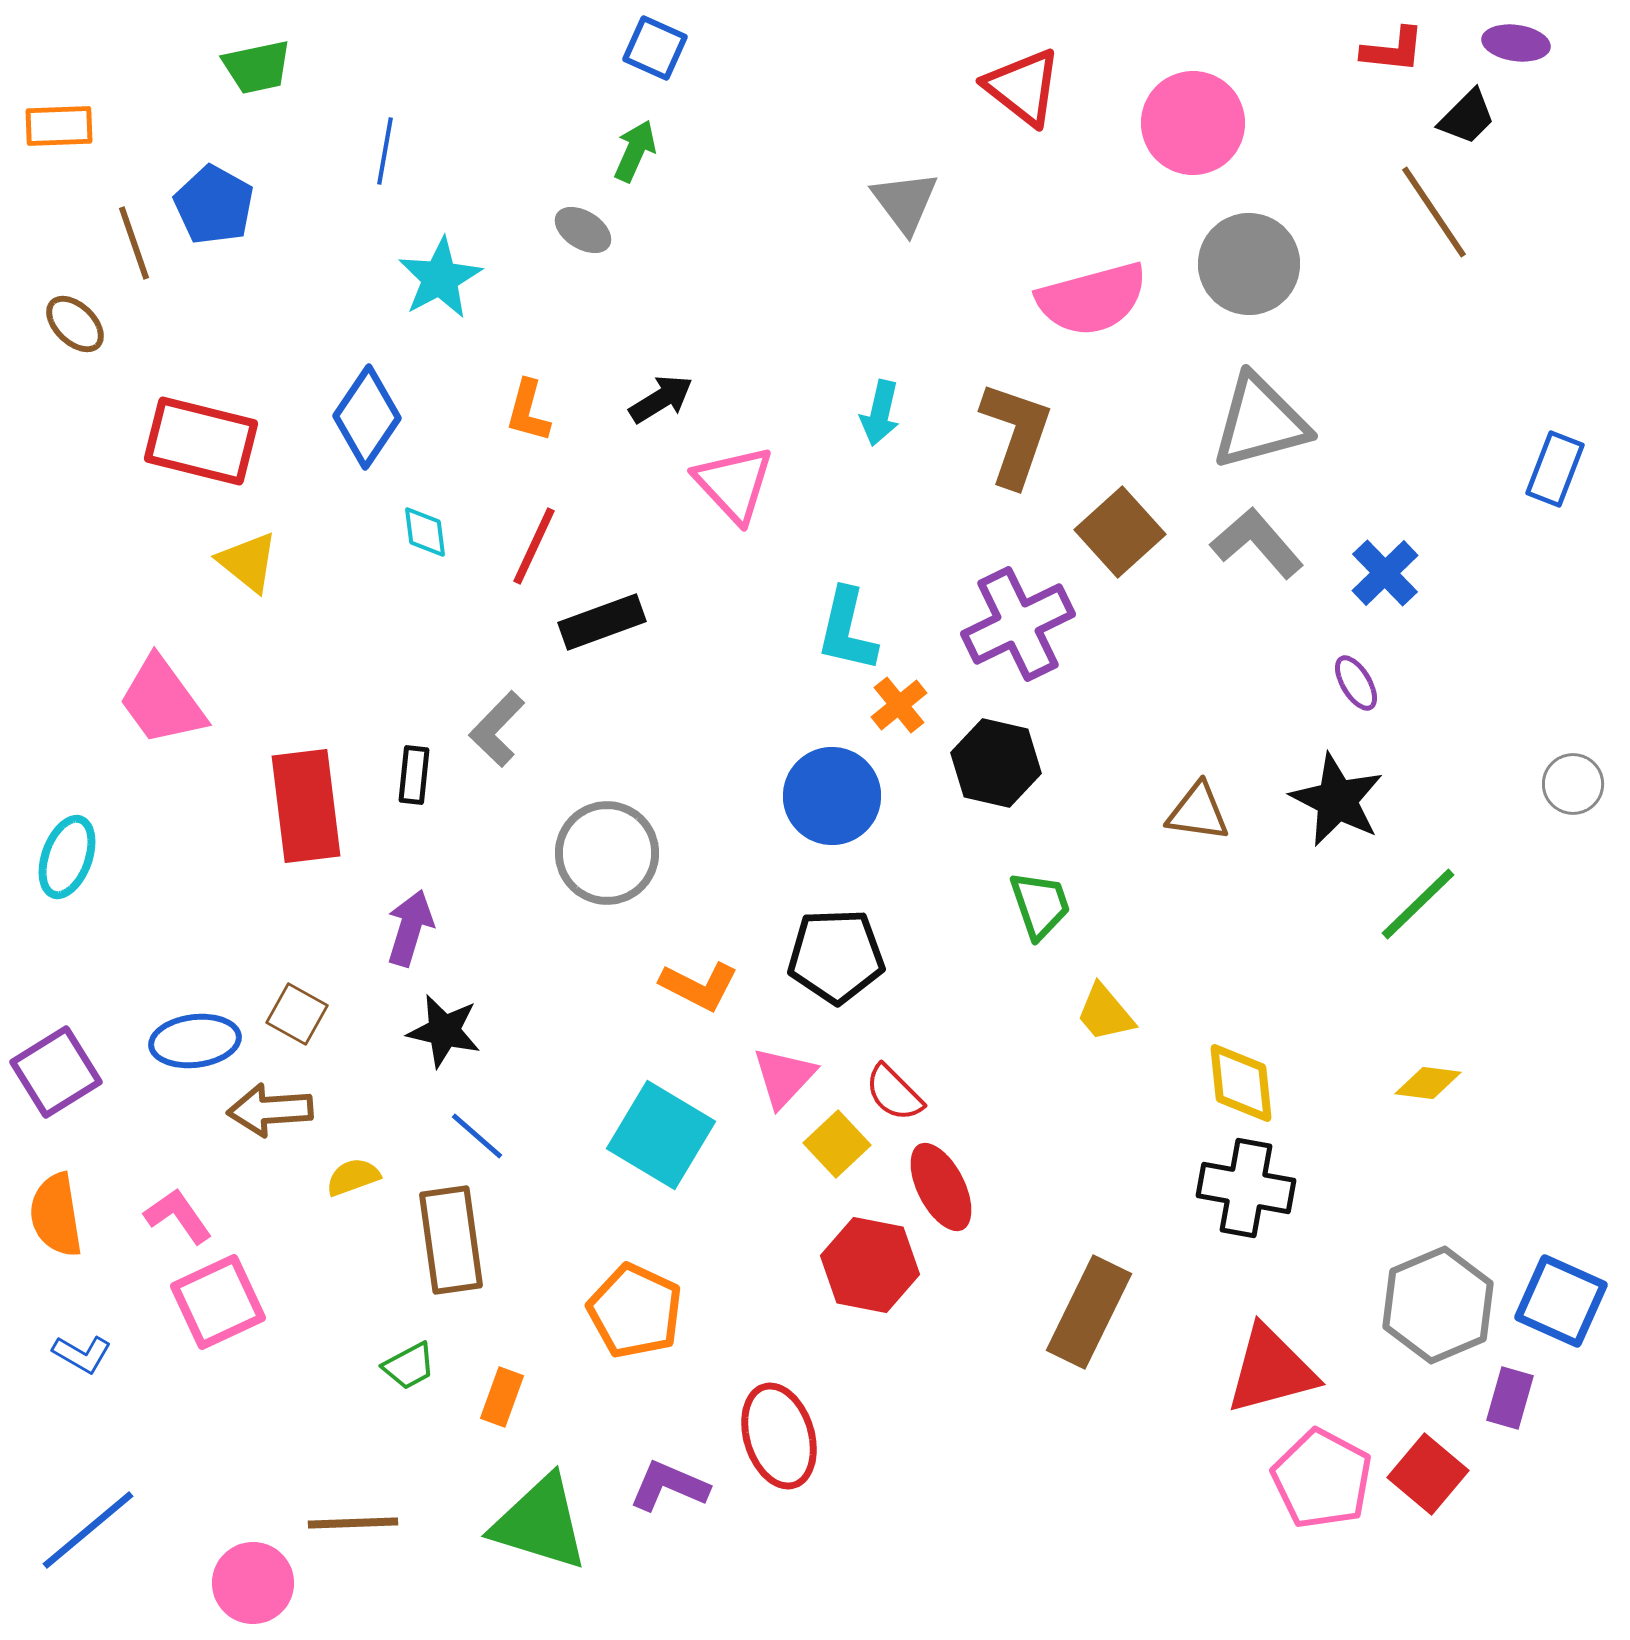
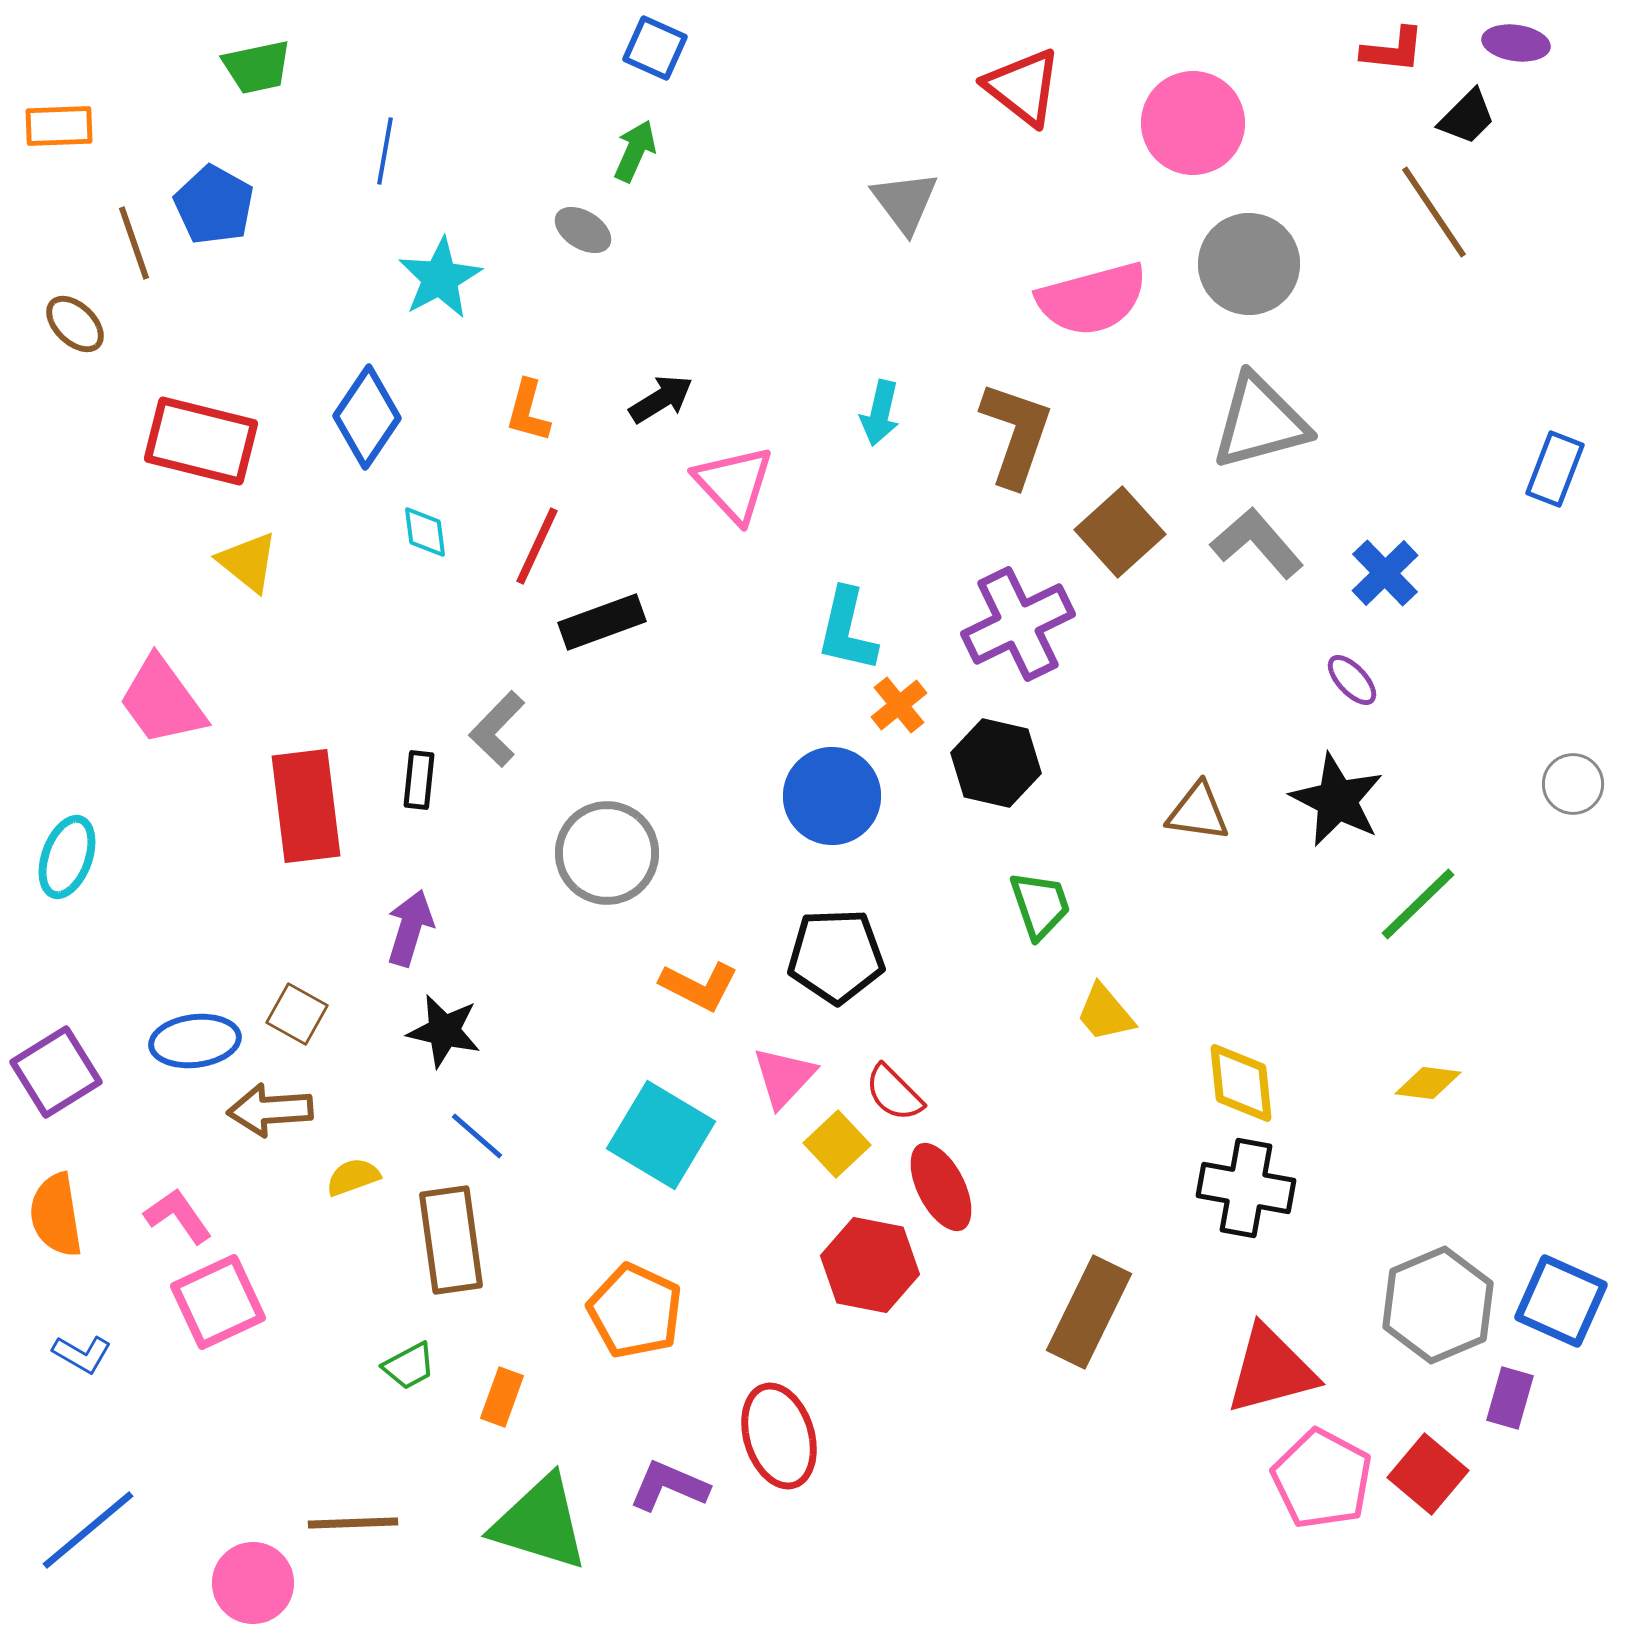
red line at (534, 546): moved 3 px right
purple ellipse at (1356, 683): moved 4 px left, 3 px up; rotated 12 degrees counterclockwise
black rectangle at (414, 775): moved 5 px right, 5 px down
